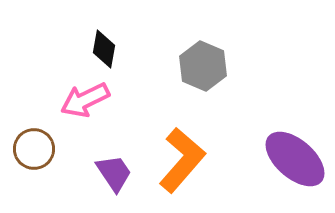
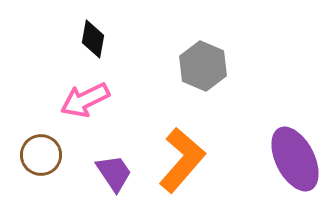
black diamond: moved 11 px left, 10 px up
brown circle: moved 7 px right, 6 px down
purple ellipse: rotated 22 degrees clockwise
